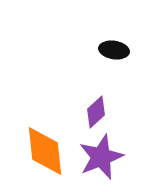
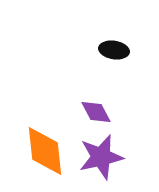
purple diamond: rotated 76 degrees counterclockwise
purple star: rotated 9 degrees clockwise
